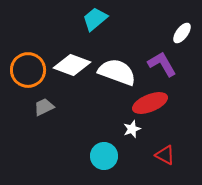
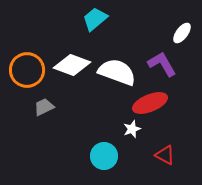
orange circle: moved 1 px left
